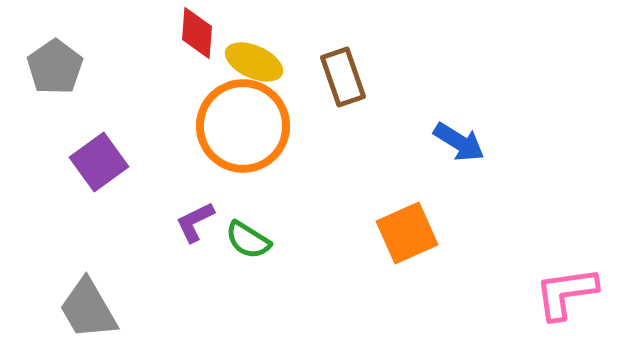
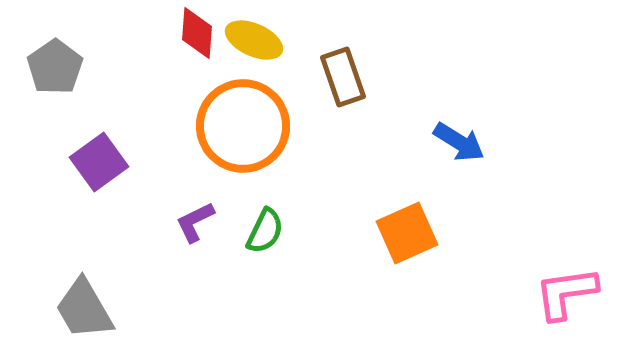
yellow ellipse: moved 22 px up
green semicircle: moved 17 px right, 9 px up; rotated 96 degrees counterclockwise
gray trapezoid: moved 4 px left
